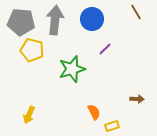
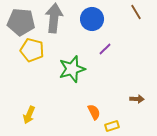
gray arrow: moved 1 px left, 2 px up
